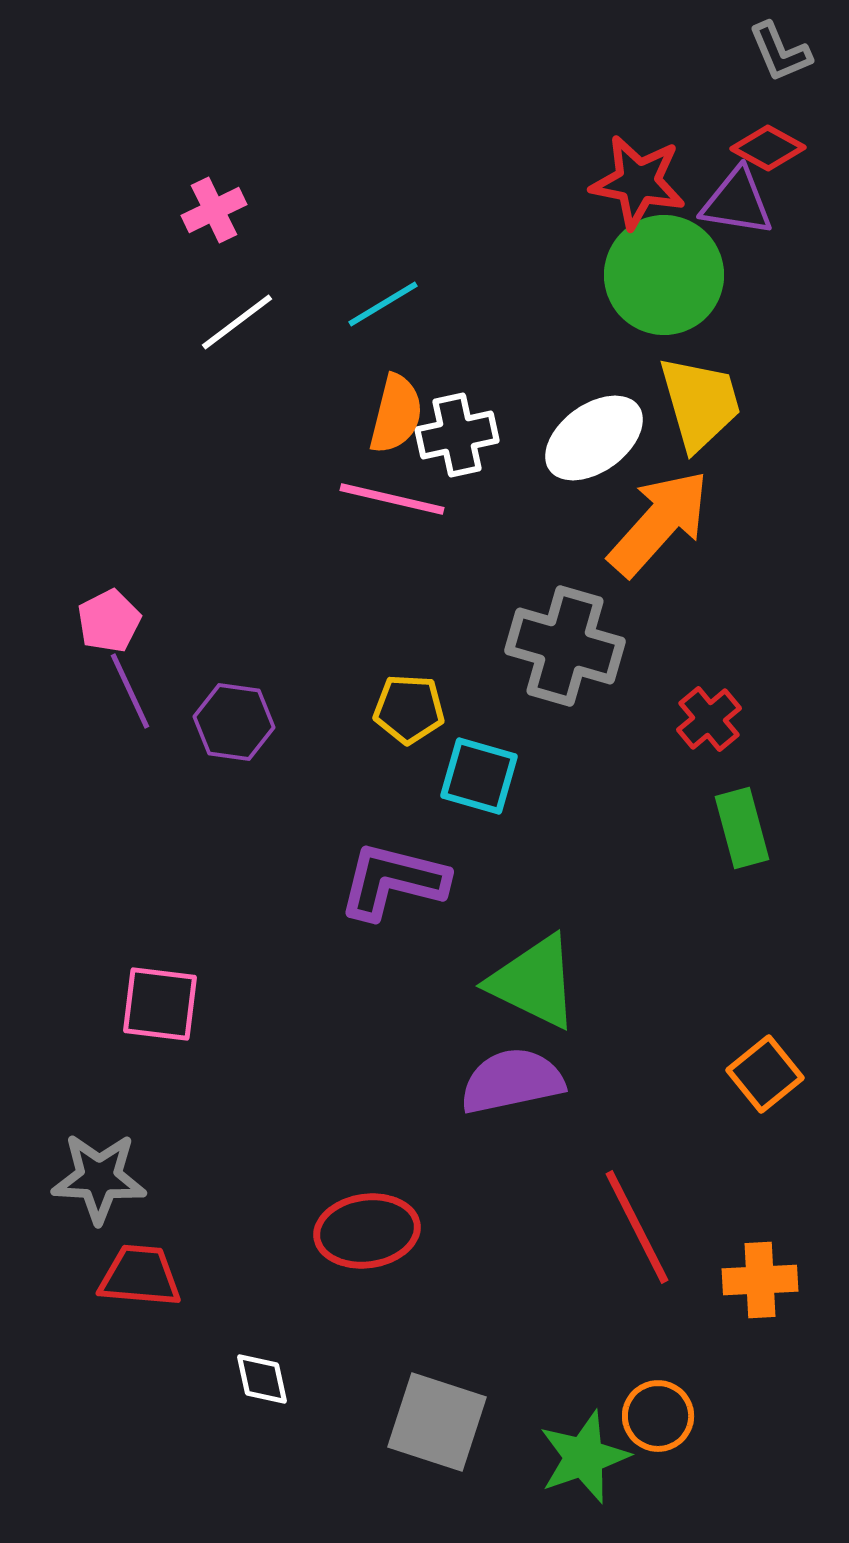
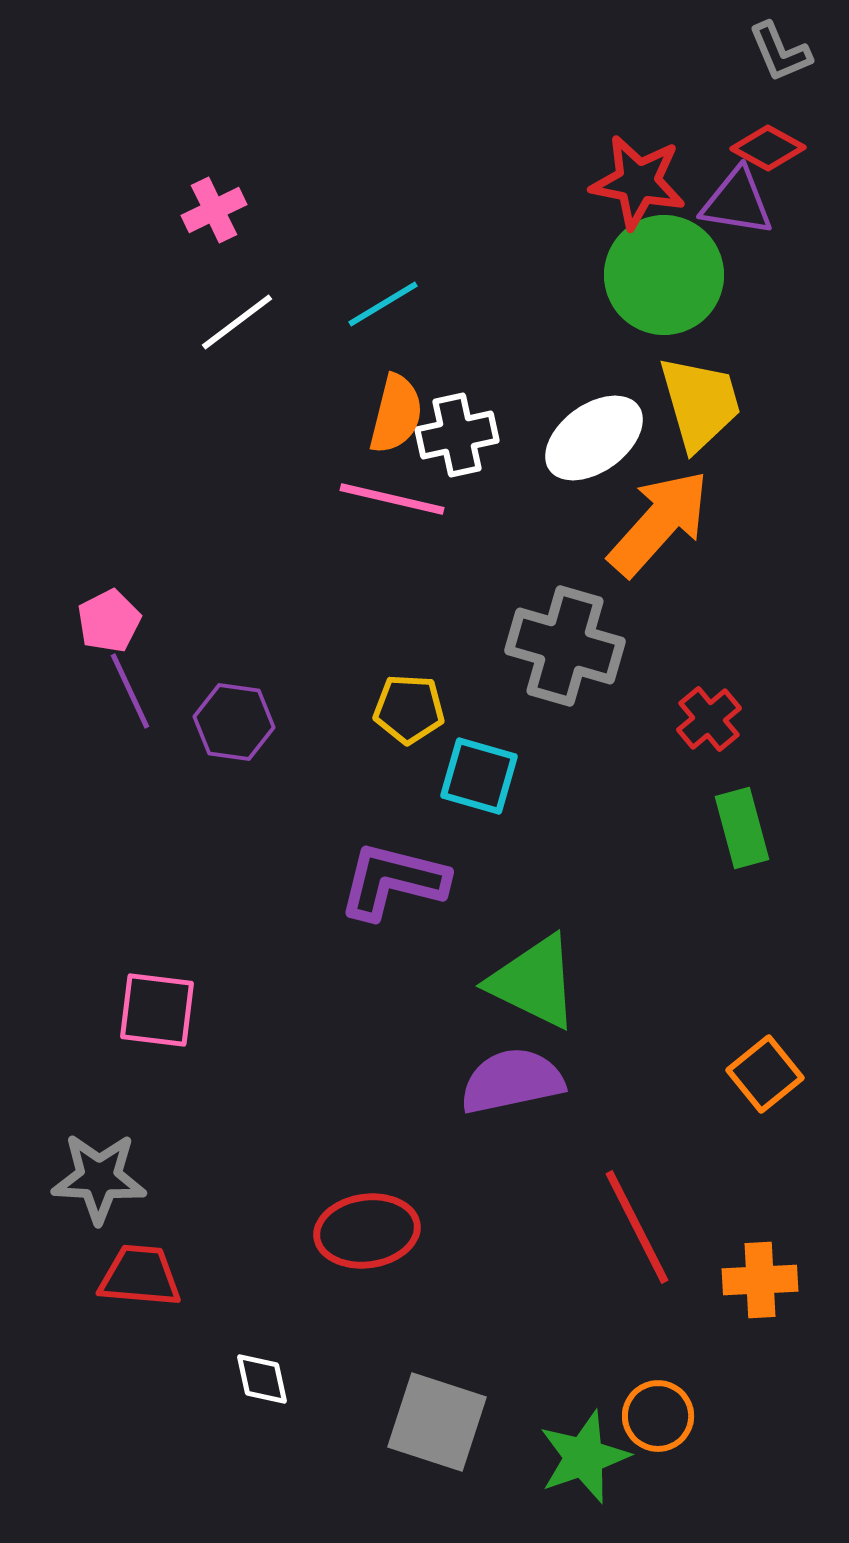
pink square: moved 3 px left, 6 px down
